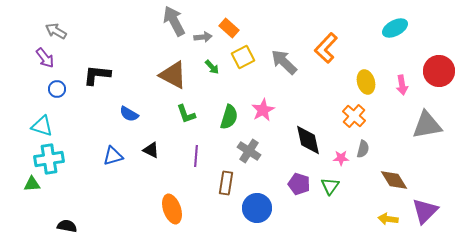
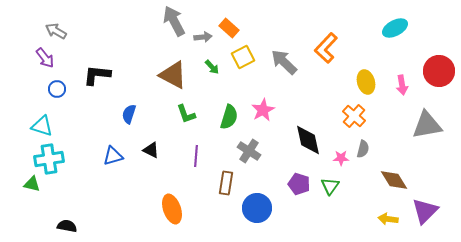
blue semicircle at (129, 114): rotated 78 degrees clockwise
green triangle at (32, 184): rotated 18 degrees clockwise
